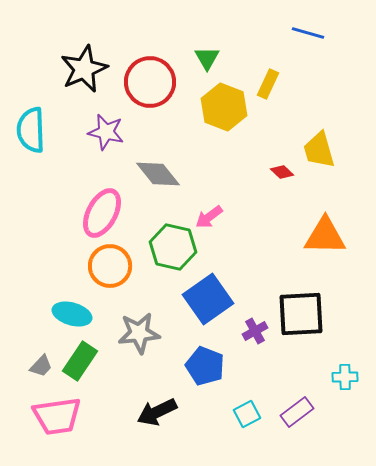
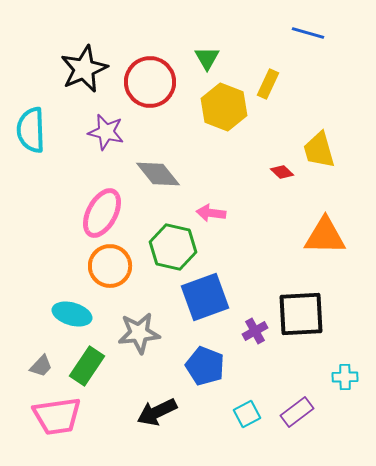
pink arrow: moved 2 px right, 4 px up; rotated 44 degrees clockwise
blue square: moved 3 px left, 2 px up; rotated 15 degrees clockwise
green rectangle: moved 7 px right, 5 px down
